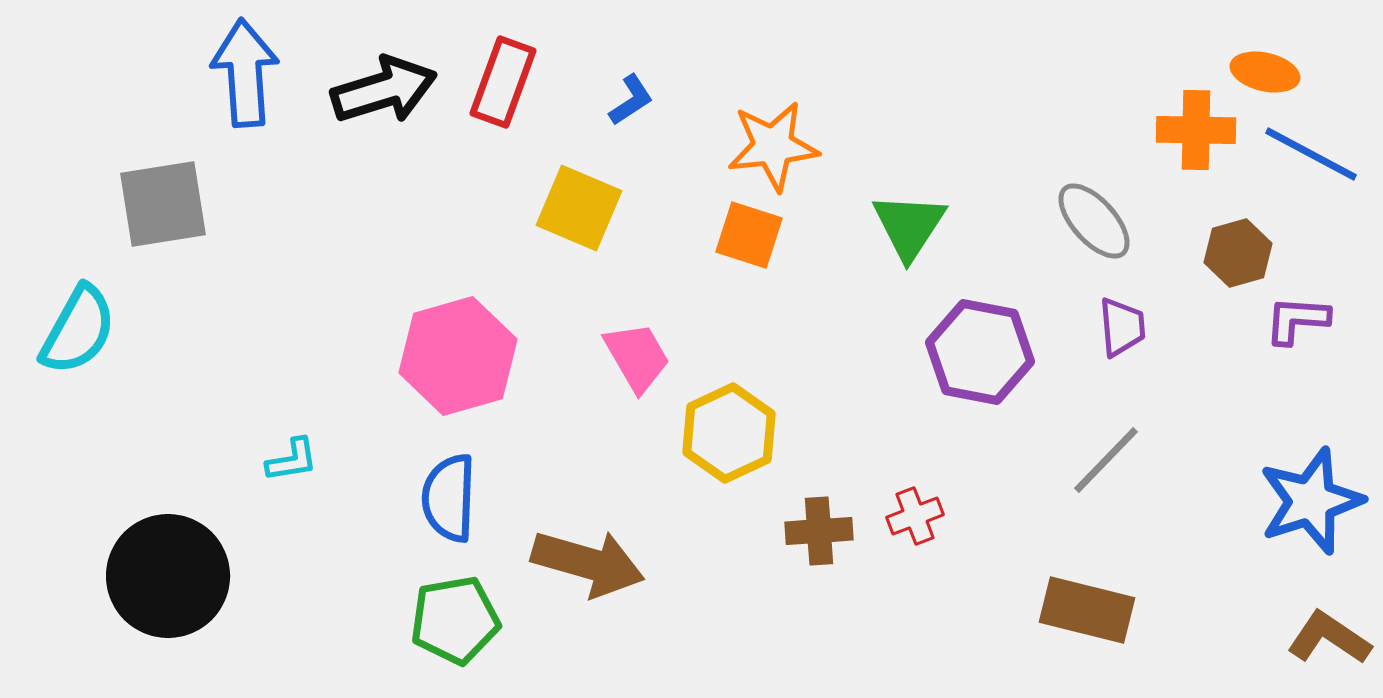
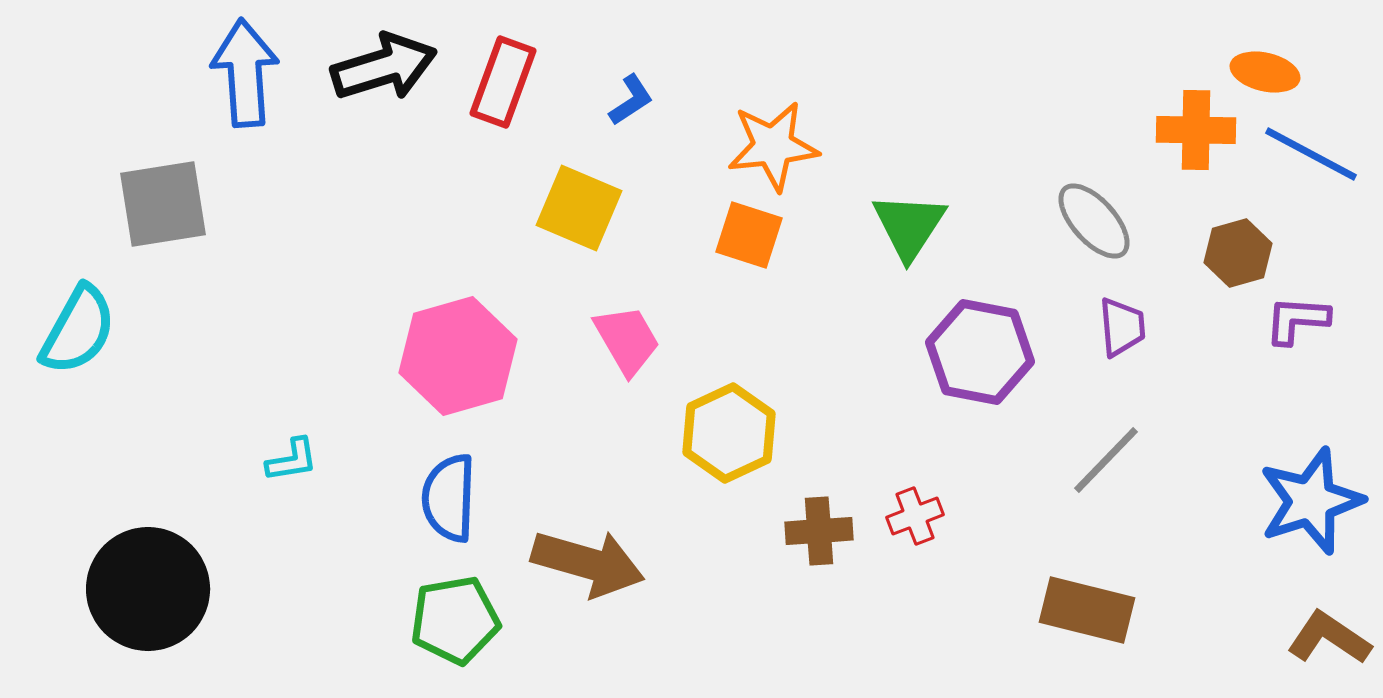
black arrow: moved 23 px up
pink trapezoid: moved 10 px left, 17 px up
black circle: moved 20 px left, 13 px down
